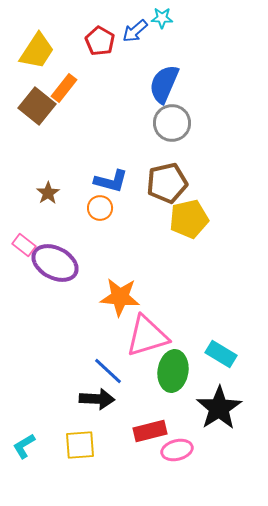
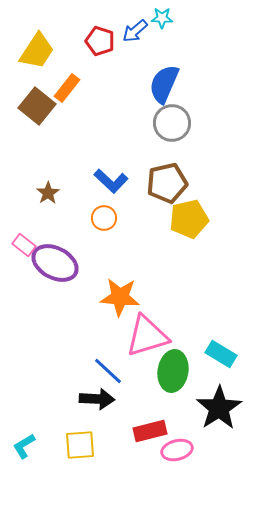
red pentagon: rotated 12 degrees counterclockwise
orange rectangle: moved 3 px right
blue L-shape: rotated 28 degrees clockwise
orange circle: moved 4 px right, 10 px down
